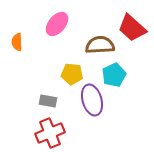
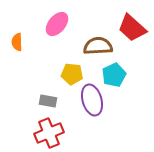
brown semicircle: moved 2 px left, 1 px down
red cross: moved 1 px left
